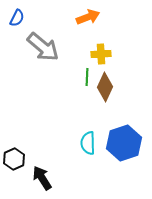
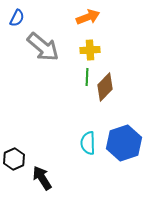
yellow cross: moved 11 px left, 4 px up
brown diamond: rotated 20 degrees clockwise
